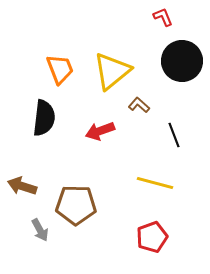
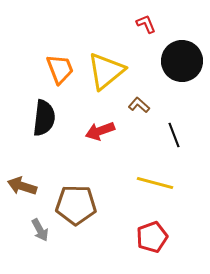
red L-shape: moved 17 px left, 7 px down
yellow triangle: moved 6 px left
